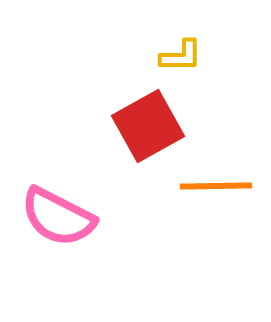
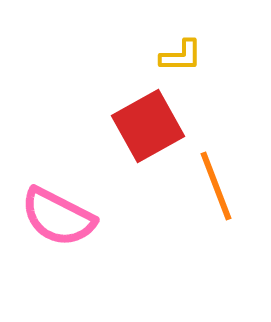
orange line: rotated 70 degrees clockwise
